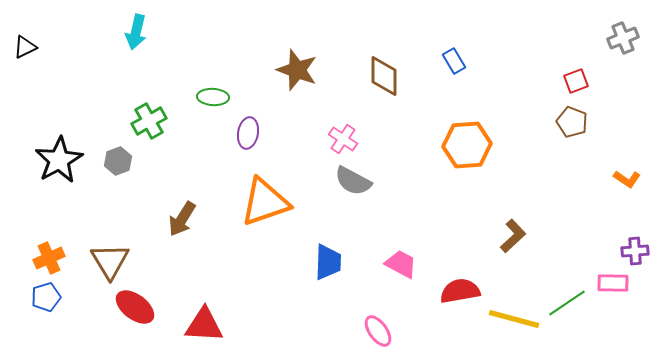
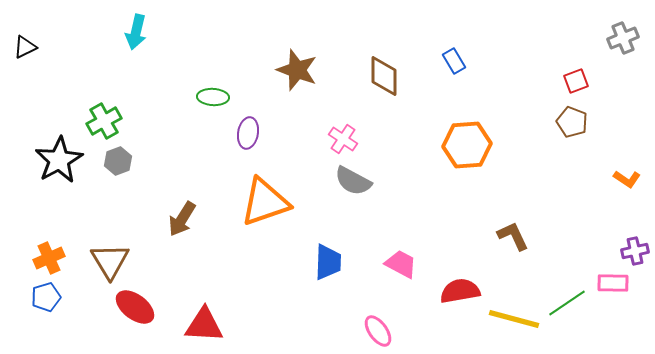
green cross: moved 45 px left
brown L-shape: rotated 72 degrees counterclockwise
purple cross: rotated 8 degrees counterclockwise
